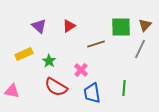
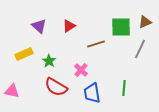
brown triangle: moved 3 px up; rotated 24 degrees clockwise
